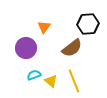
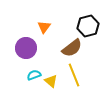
black hexagon: moved 2 px down; rotated 10 degrees counterclockwise
yellow line: moved 6 px up
